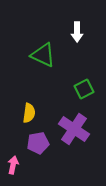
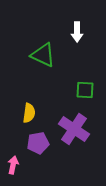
green square: moved 1 px right, 1 px down; rotated 30 degrees clockwise
